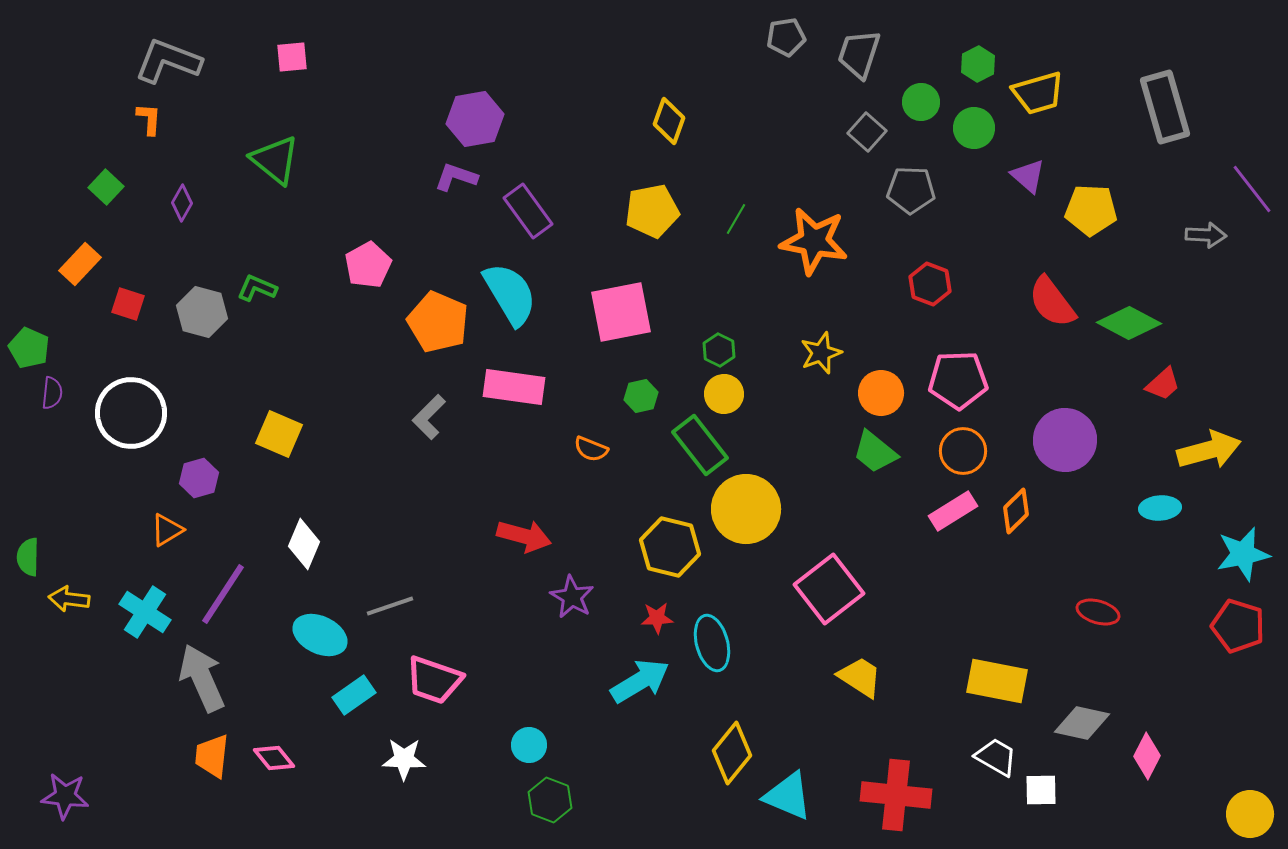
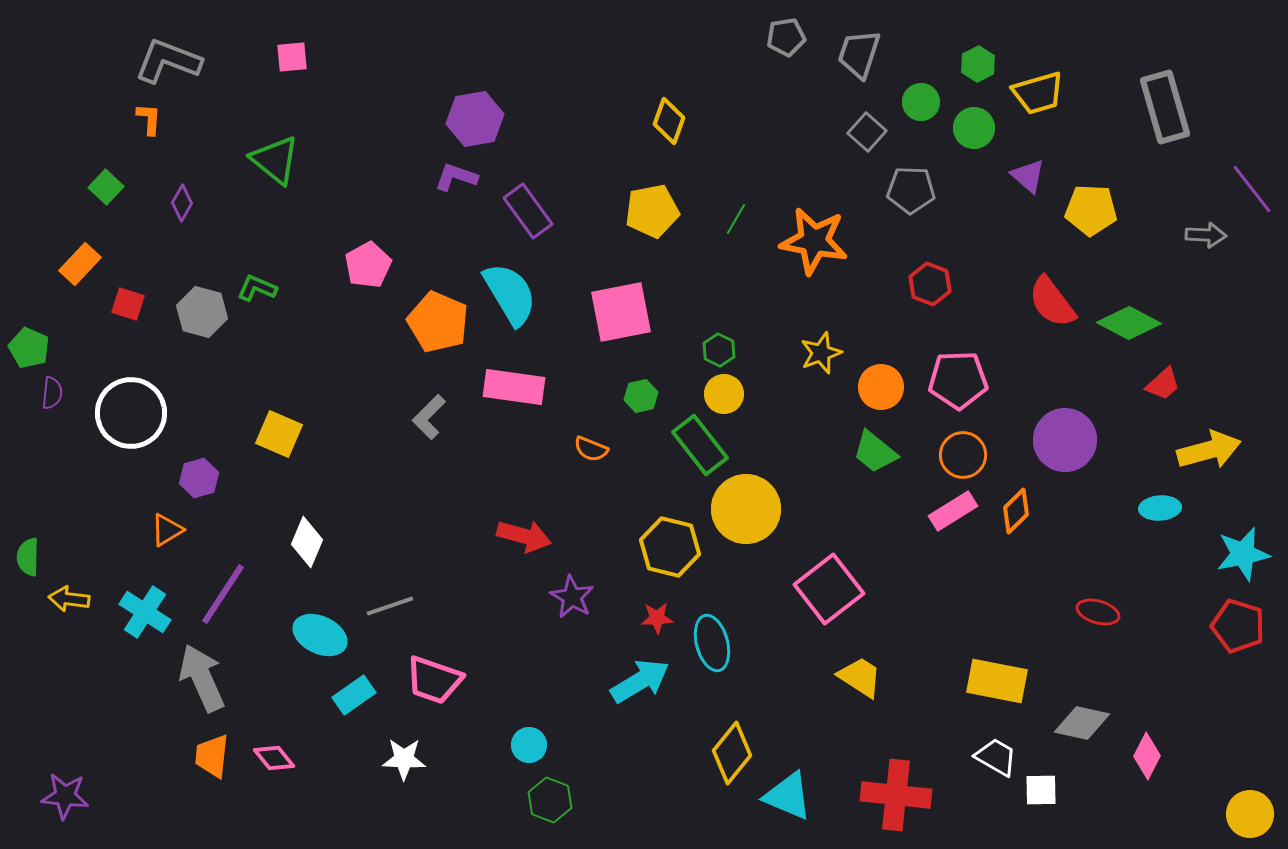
orange circle at (881, 393): moved 6 px up
orange circle at (963, 451): moved 4 px down
white diamond at (304, 544): moved 3 px right, 2 px up
